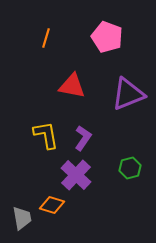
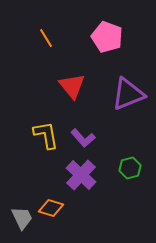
orange line: rotated 48 degrees counterclockwise
red triangle: rotated 40 degrees clockwise
purple L-shape: rotated 105 degrees clockwise
purple cross: moved 5 px right
orange diamond: moved 1 px left, 3 px down
gray trapezoid: rotated 15 degrees counterclockwise
